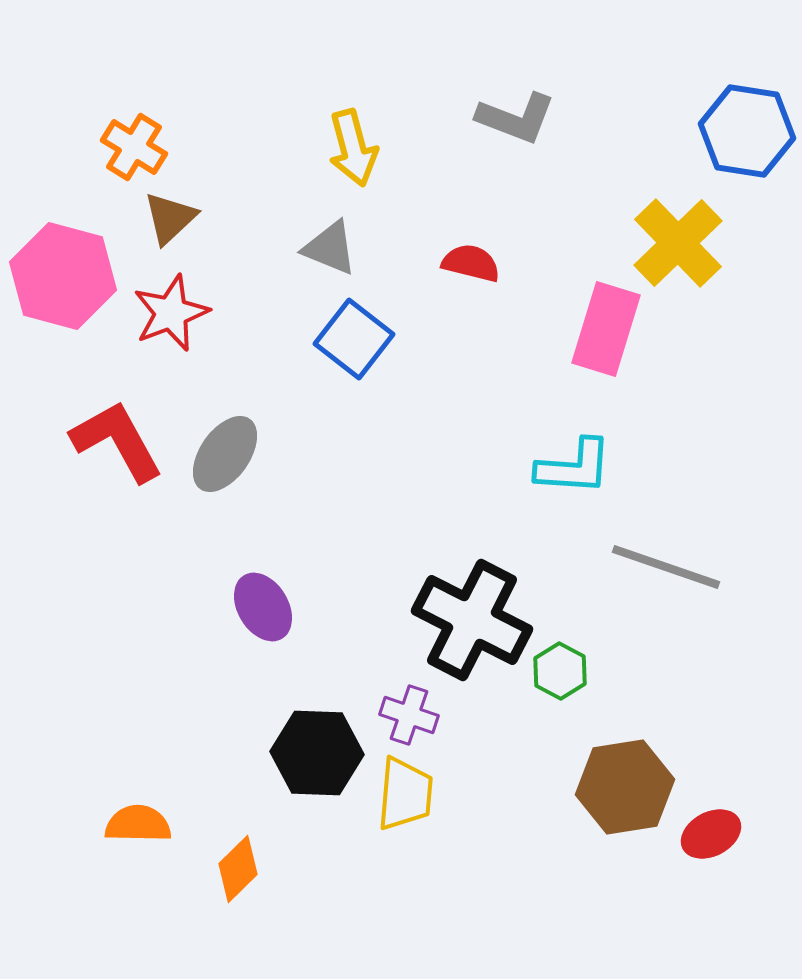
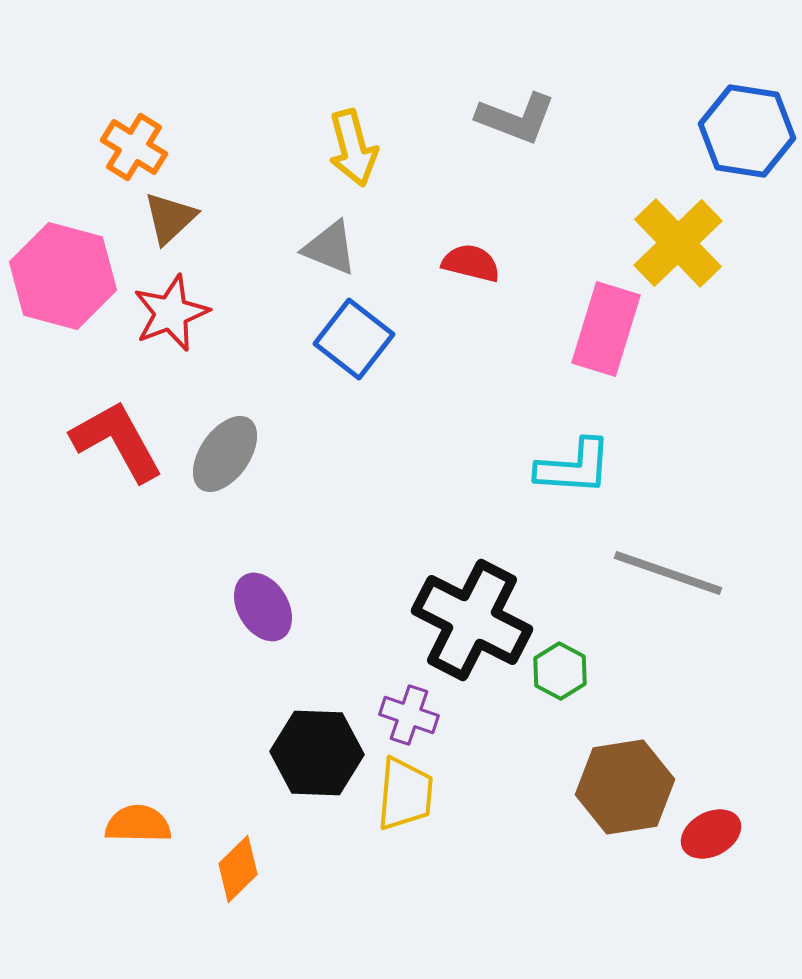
gray line: moved 2 px right, 6 px down
